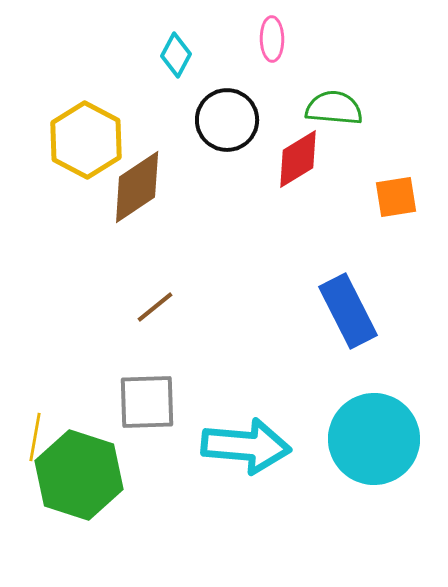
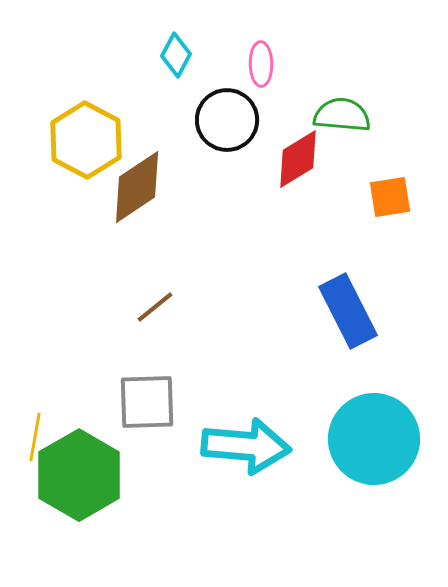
pink ellipse: moved 11 px left, 25 px down
green semicircle: moved 8 px right, 7 px down
orange square: moved 6 px left
green hexagon: rotated 12 degrees clockwise
